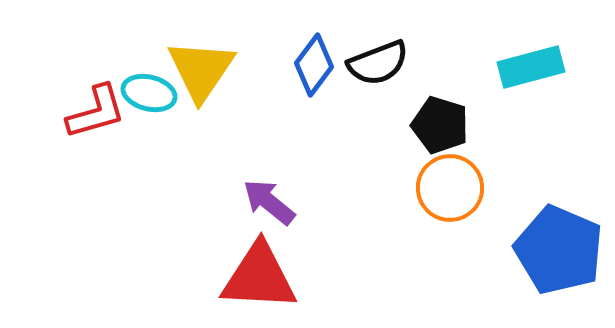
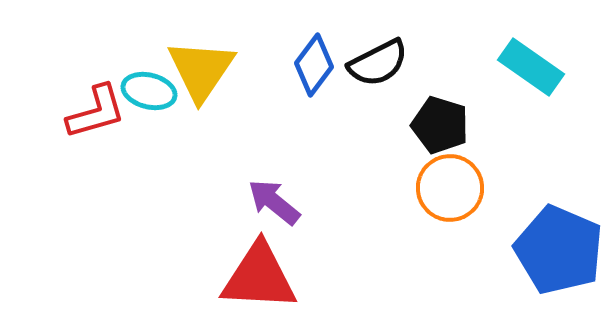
black semicircle: rotated 6 degrees counterclockwise
cyan rectangle: rotated 50 degrees clockwise
cyan ellipse: moved 2 px up
purple arrow: moved 5 px right
